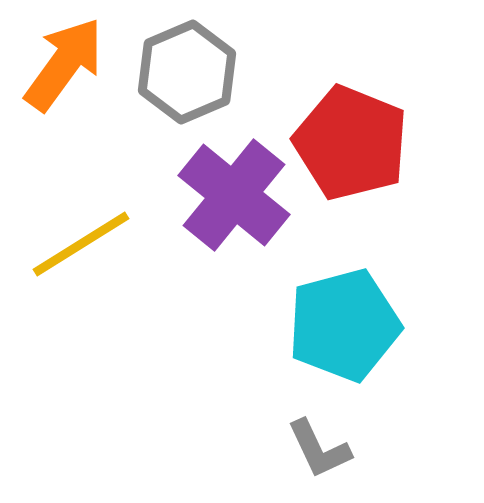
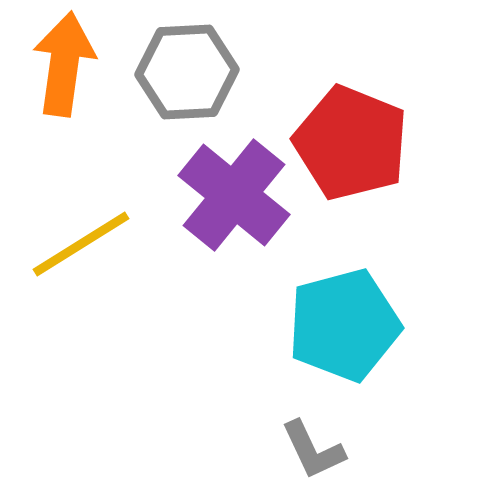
orange arrow: rotated 28 degrees counterclockwise
gray hexagon: rotated 20 degrees clockwise
gray L-shape: moved 6 px left, 1 px down
